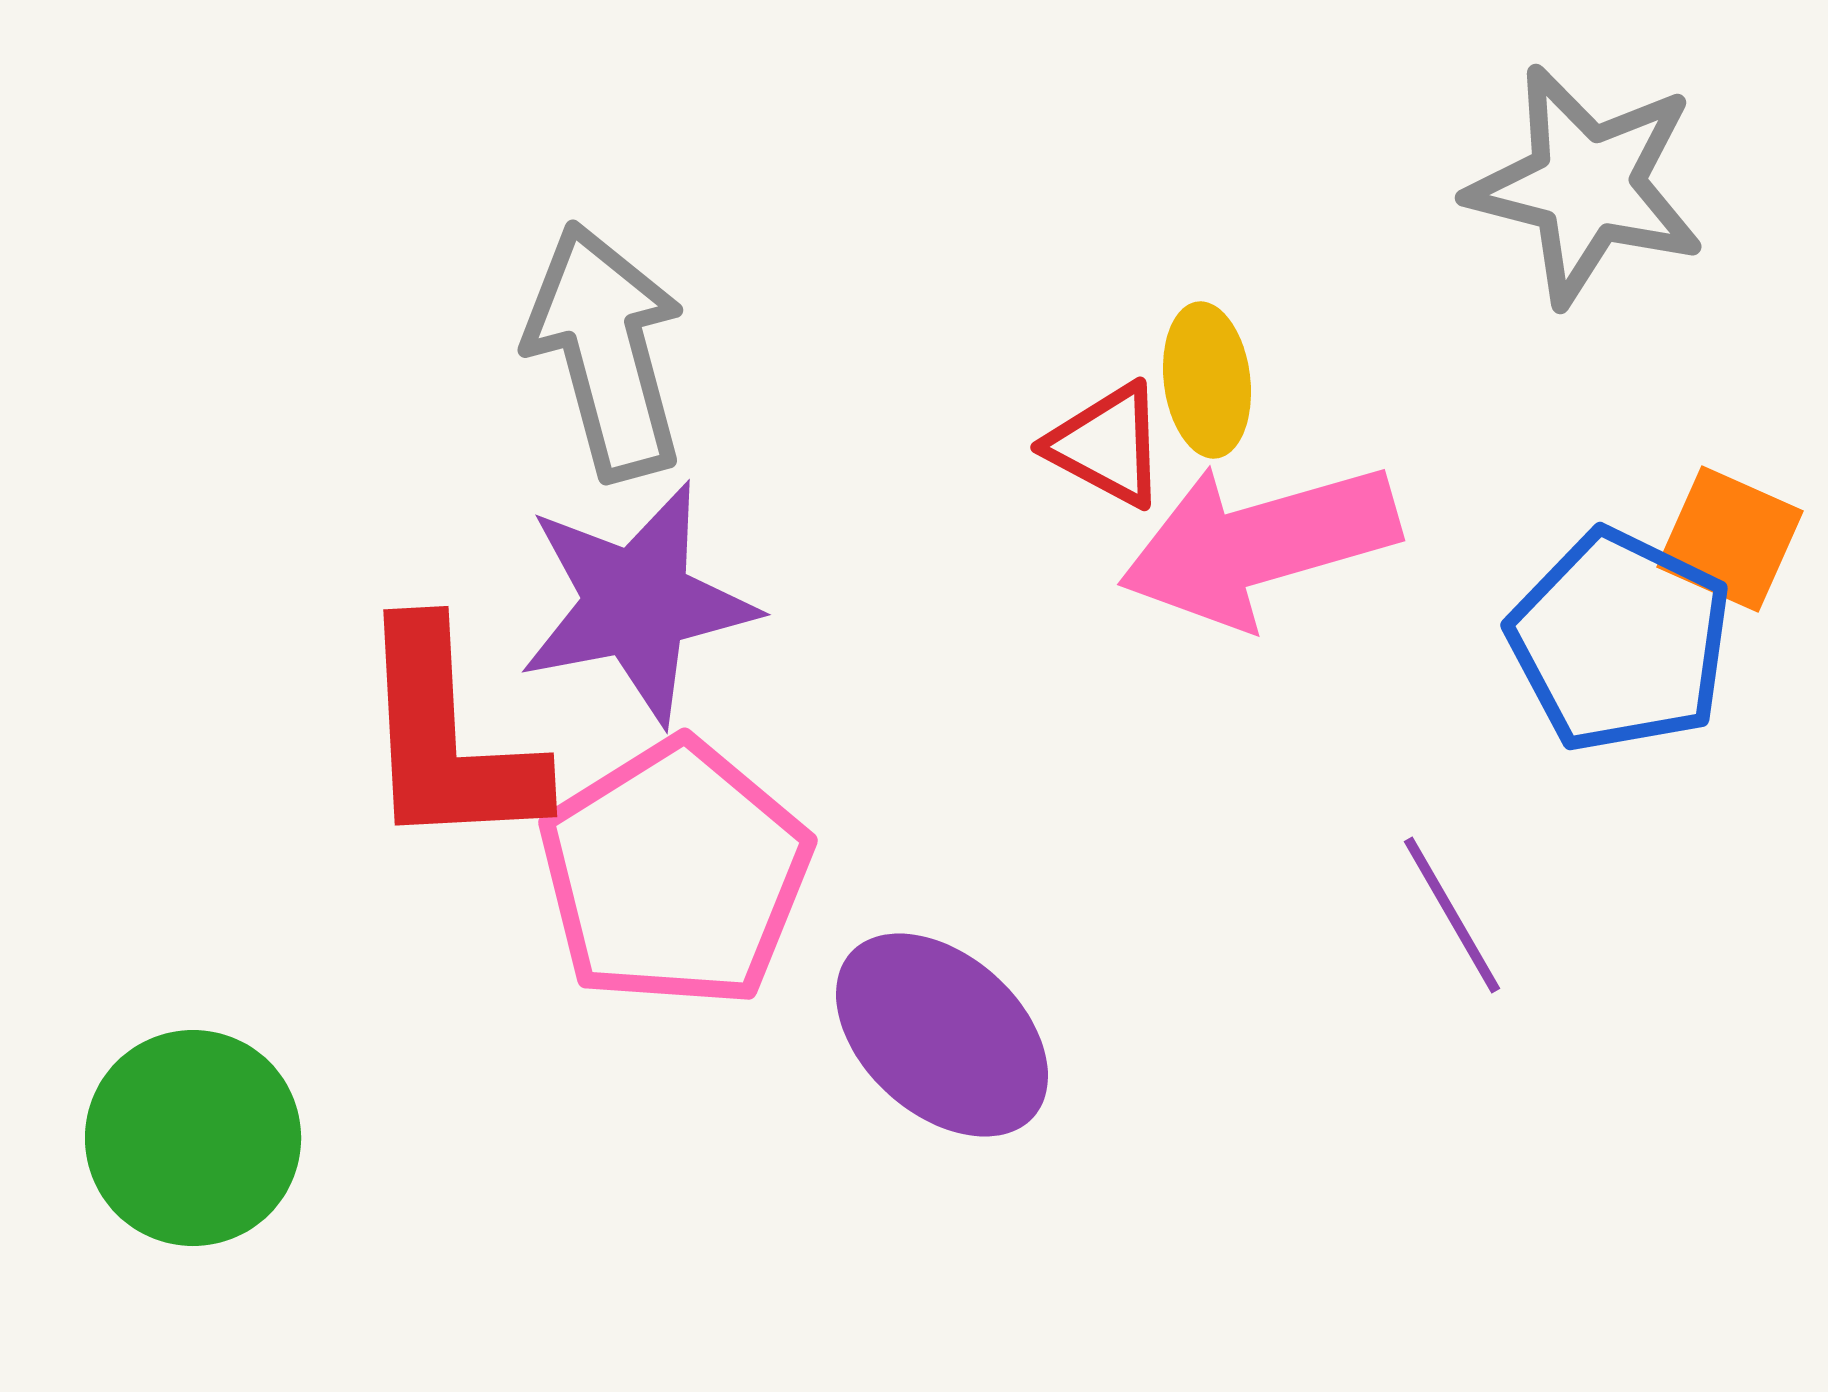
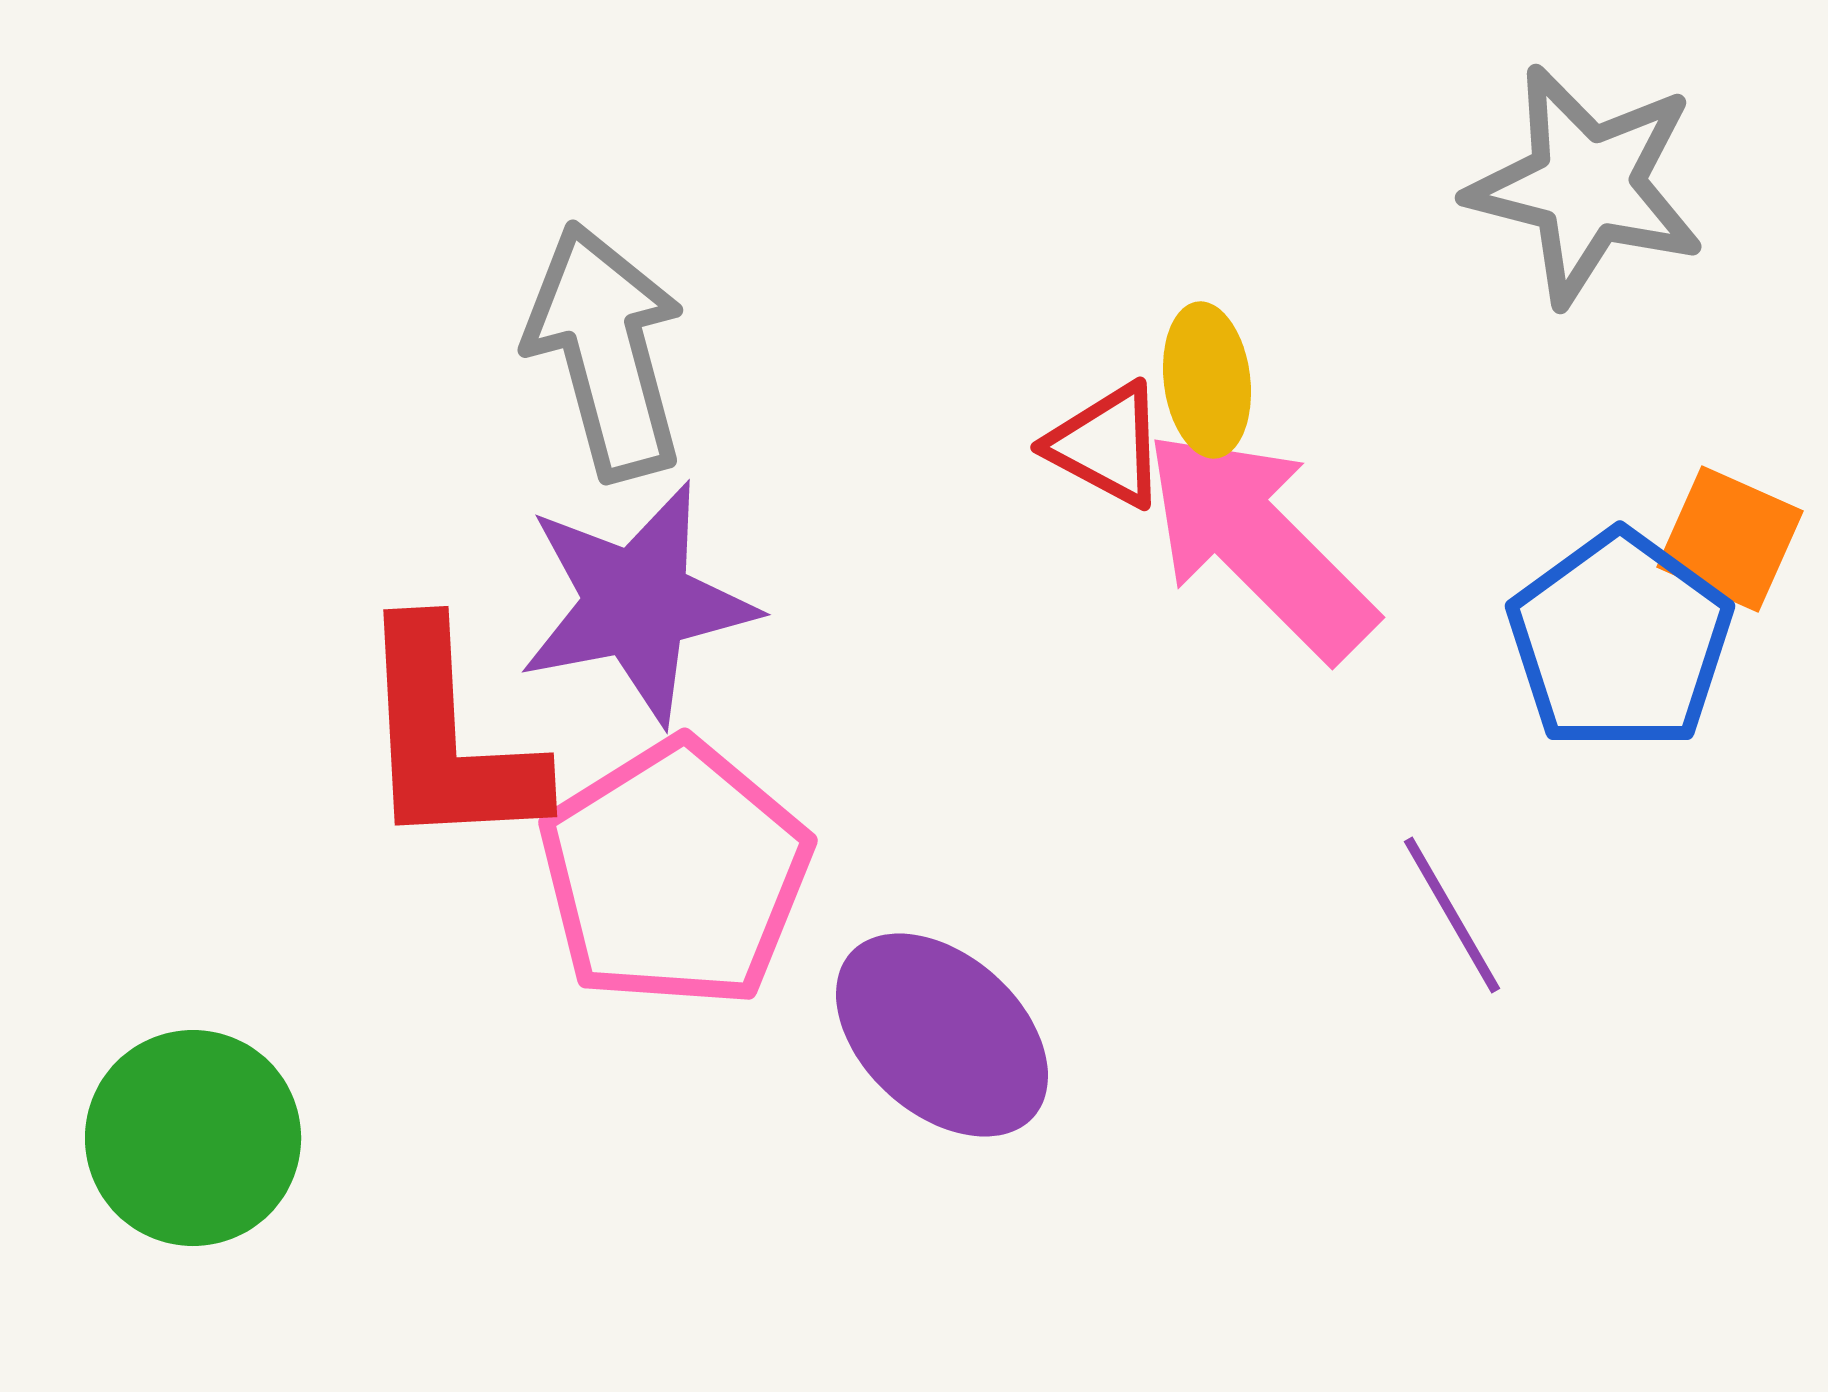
pink arrow: rotated 61 degrees clockwise
blue pentagon: rotated 10 degrees clockwise
